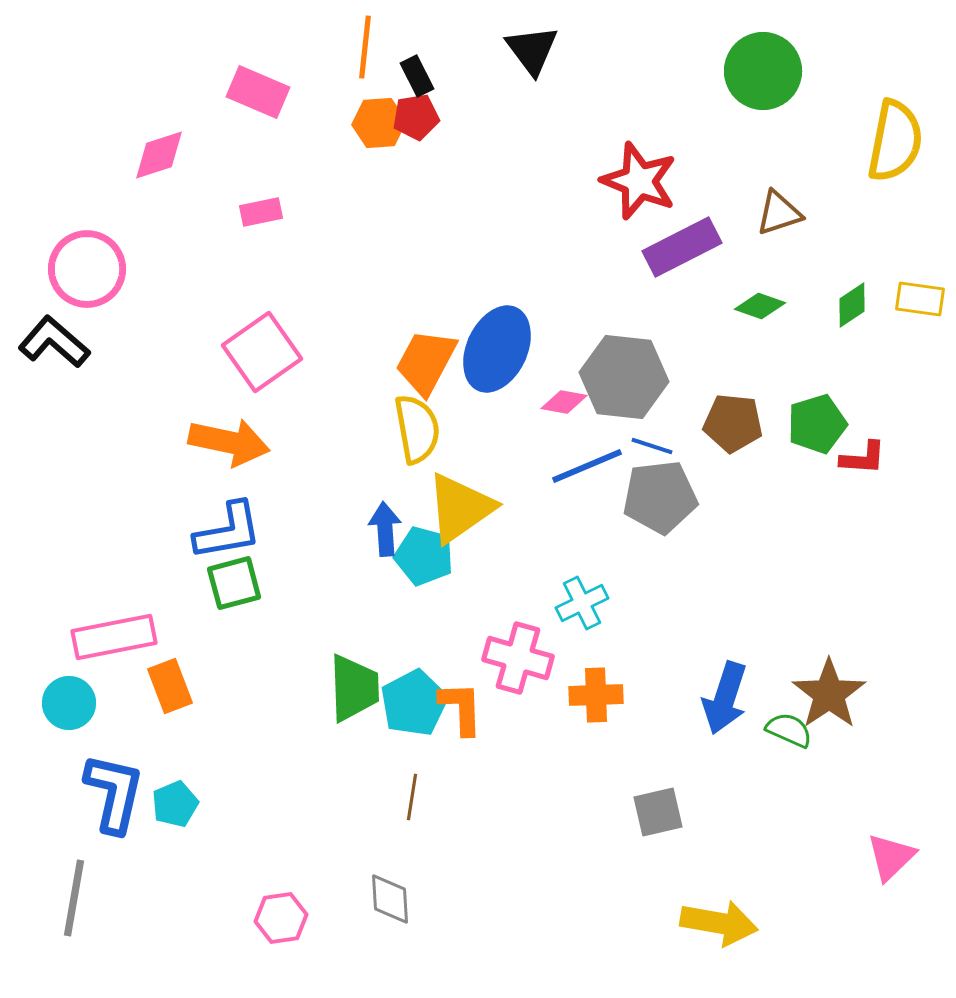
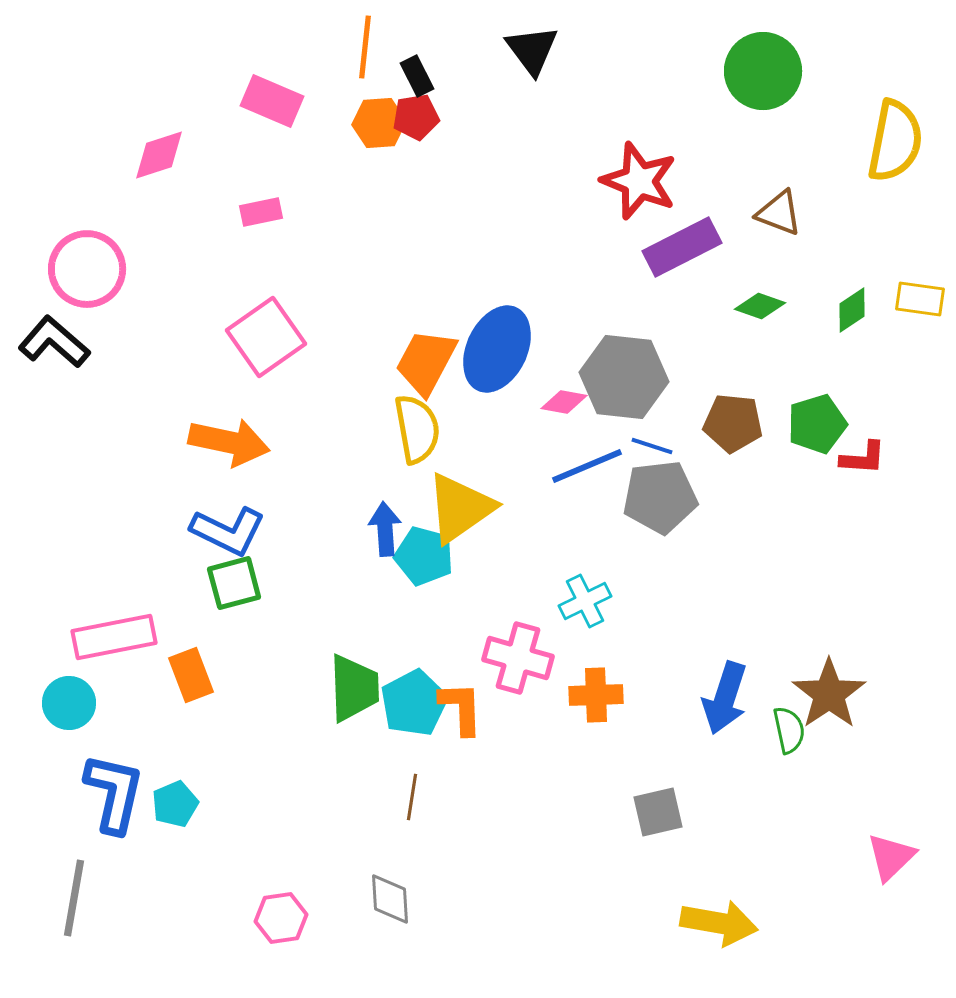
pink rectangle at (258, 92): moved 14 px right, 9 px down
brown triangle at (779, 213): rotated 39 degrees clockwise
green diamond at (852, 305): moved 5 px down
pink square at (262, 352): moved 4 px right, 15 px up
blue L-shape at (228, 531): rotated 36 degrees clockwise
cyan cross at (582, 603): moved 3 px right, 2 px up
orange rectangle at (170, 686): moved 21 px right, 11 px up
green semicircle at (789, 730): rotated 54 degrees clockwise
